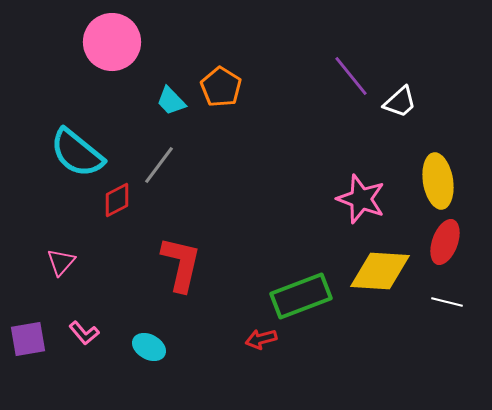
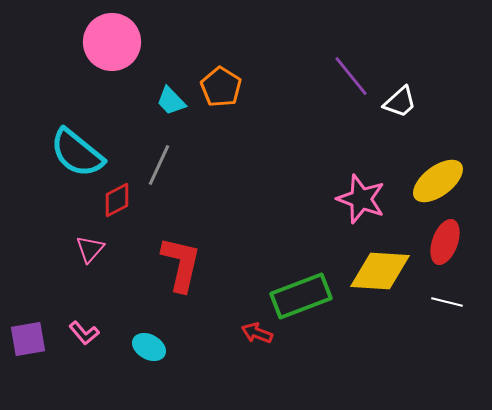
gray line: rotated 12 degrees counterclockwise
yellow ellipse: rotated 62 degrees clockwise
pink triangle: moved 29 px right, 13 px up
red arrow: moved 4 px left, 6 px up; rotated 36 degrees clockwise
